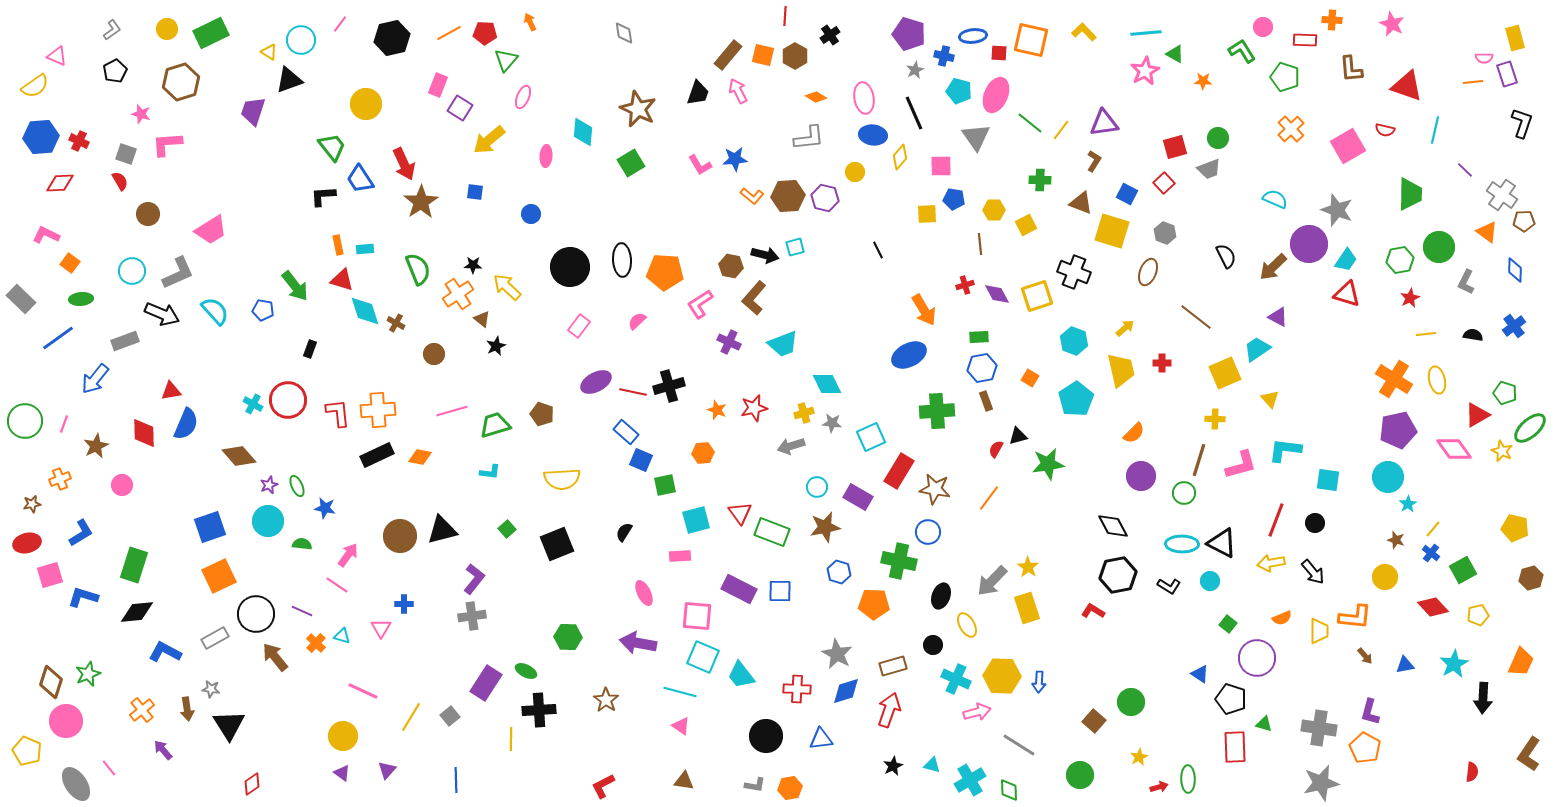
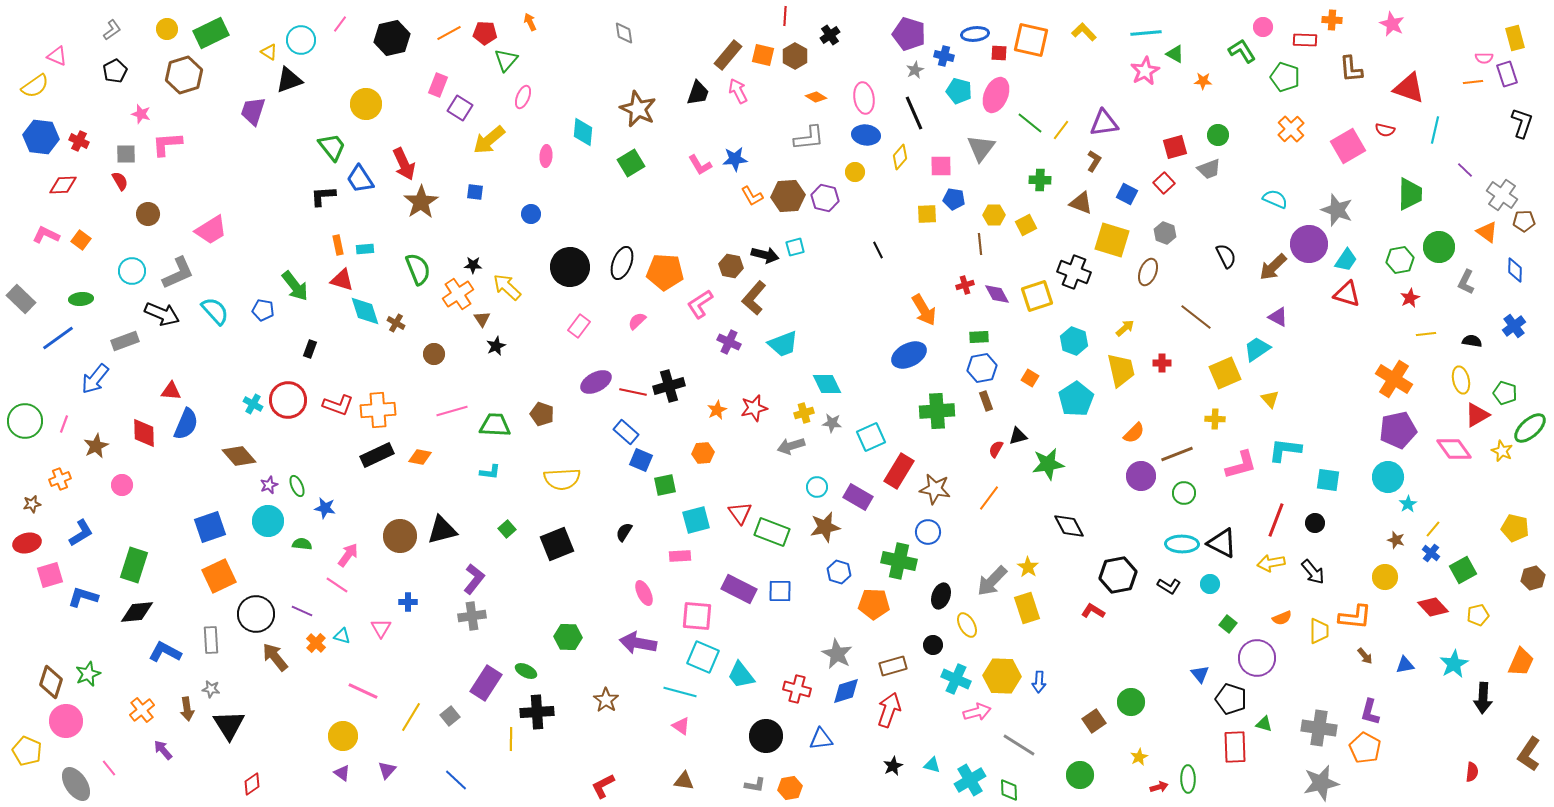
blue ellipse at (973, 36): moved 2 px right, 2 px up
brown hexagon at (181, 82): moved 3 px right, 7 px up
red triangle at (1407, 86): moved 2 px right, 2 px down
blue ellipse at (873, 135): moved 7 px left
blue hexagon at (41, 137): rotated 12 degrees clockwise
gray triangle at (976, 137): moved 5 px right, 11 px down; rotated 12 degrees clockwise
green circle at (1218, 138): moved 3 px up
gray square at (126, 154): rotated 20 degrees counterclockwise
red diamond at (60, 183): moved 3 px right, 2 px down
orange L-shape at (752, 196): rotated 20 degrees clockwise
yellow hexagon at (994, 210): moved 5 px down
yellow square at (1112, 231): moved 9 px down
black ellipse at (622, 260): moved 3 px down; rotated 24 degrees clockwise
orange square at (70, 263): moved 11 px right, 23 px up
brown triangle at (482, 319): rotated 18 degrees clockwise
black semicircle at (1473, 335): moved 1 px left, 6 px down
yellow ellipse at (1437, 380): moved 24 px right
red triangle at (171, 391): rotated 15 degrees clockwise
orange star at (717, 410): rotated 24 degrees clockwise
red L-shape at (338, 413): moved 8 px up; rotated 116 degrees clockwise
green trapezoid at (495, 425): rotated 20 degrees clockwise
brown line at (1199, 460): moved 22 px left, 6 px up; rotated 52 degrees clockwise
black diamond at (1113, 526): moved 44 px left
brown hexagon at (1531, 578): moved 2 px right
cyan circle at (1210, 581): moved 3 px down
blue cross at (404, 604): moved 4 px right, 2 px up
gray rectangle at (215, 638): moved 4 px left, 2 px down; rotated 64 degrees counterclockwise
blue triangle at (1200, 674): rotated 18 degrees clockwise
red cross at (797, 689): rotated 12 degrees clockwise
black cross at (539, 710): moved 2 px left, 2 px down
brown square at (1094, 721): rotated 15 degrees clockwise
blue line at (456, 780): rotated 45 degrees counterclockwise
